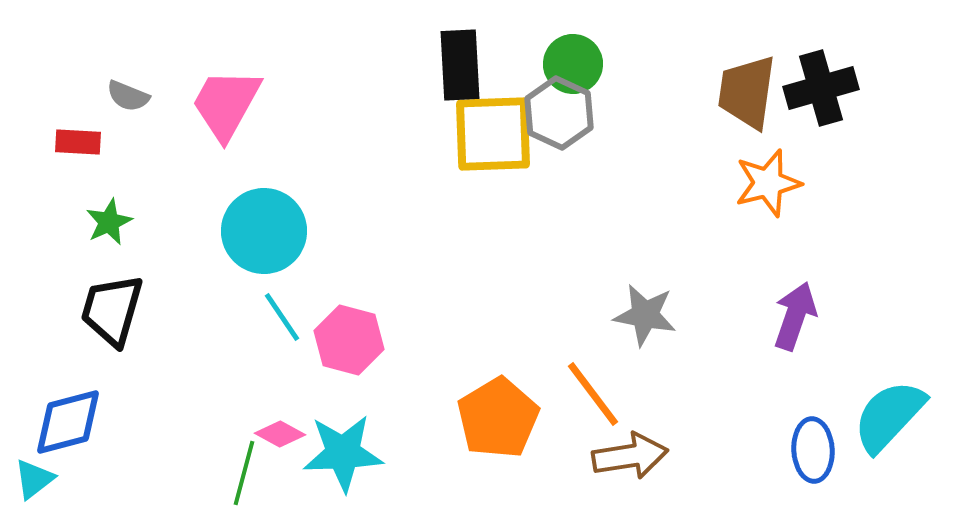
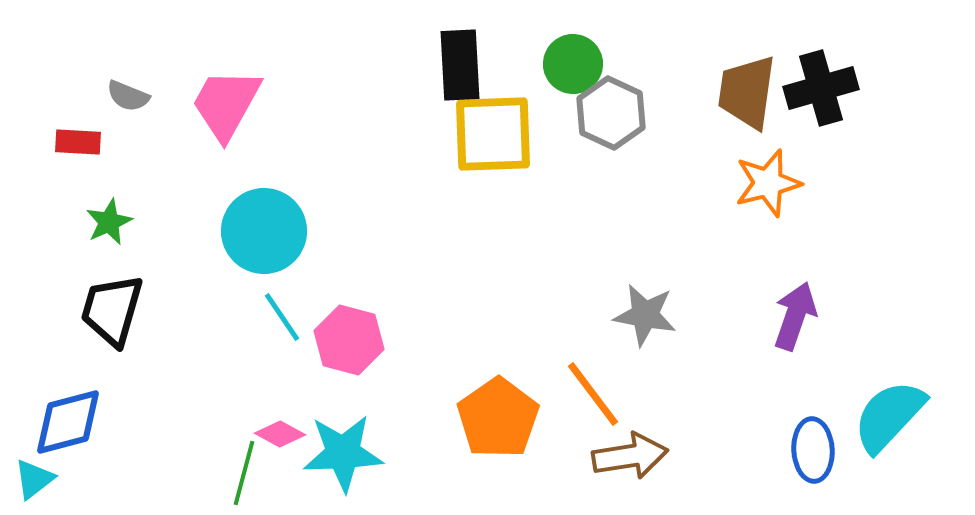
gray hexagon: moved 52 px right
orange pentagon: rotated 4 degrees counterclockwise
